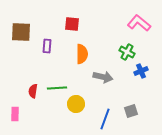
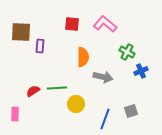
pink L-shape: moved 34 px left, 1 px down
purple rectangle: moved 7 px left
orange semicircle: moved 1 px right, 3 px down
red semicircle: rotated 48 degrees clockwise
